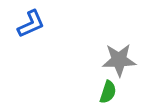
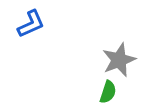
gray star: rotated 20 degrees counterclockwise
